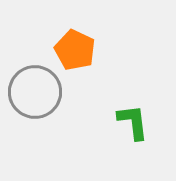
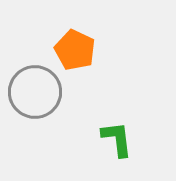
green L-shape: moved 16 px left, 17 px down
